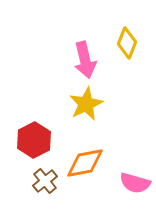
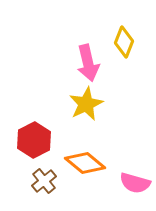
yellow diamond: moved 3 px left, 1 px up
pink arrow: moved 3 px right, 3 px down
orange diamond: rotated 51 degrees clockwise
brown cross: moved 1 px left
